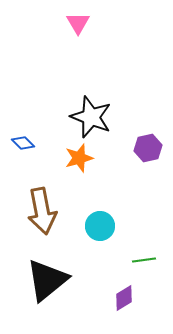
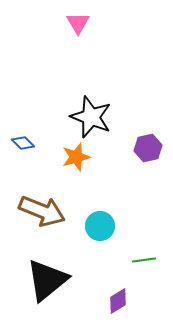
orange star: moved 3 px left, 1 px up
brown arrow: rotated 57 degrees counterclockwise
purple diamond: moved 6 px left, 3 px down
